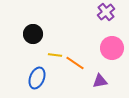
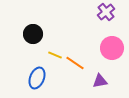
yellow line: rotated 16 degrees clockwise
